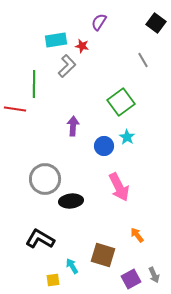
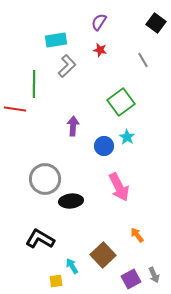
red star: moved 18 px right, 4 px down
brown square: rotated 30 degrees clockwise
yellow square: moved 3 px right, 1 px down
